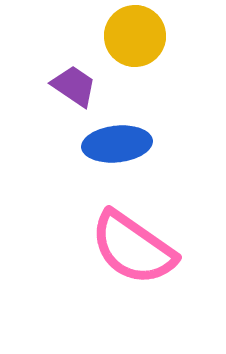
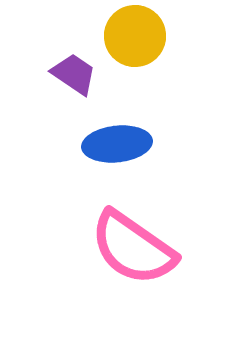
purple trapezoid: moved 12 px up
